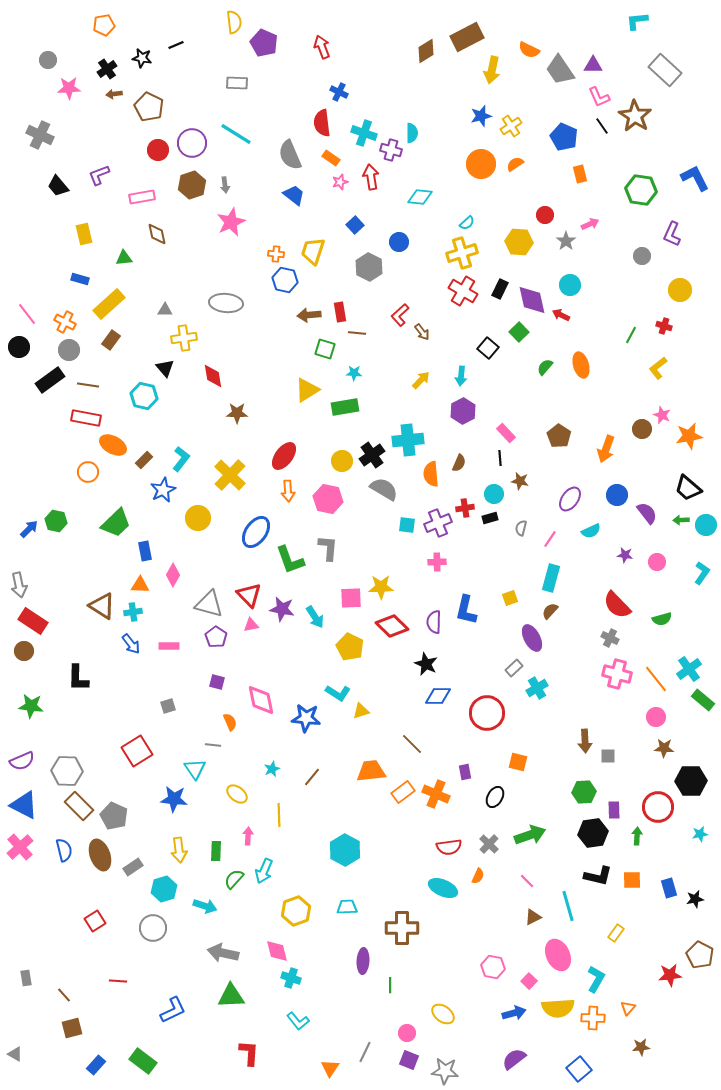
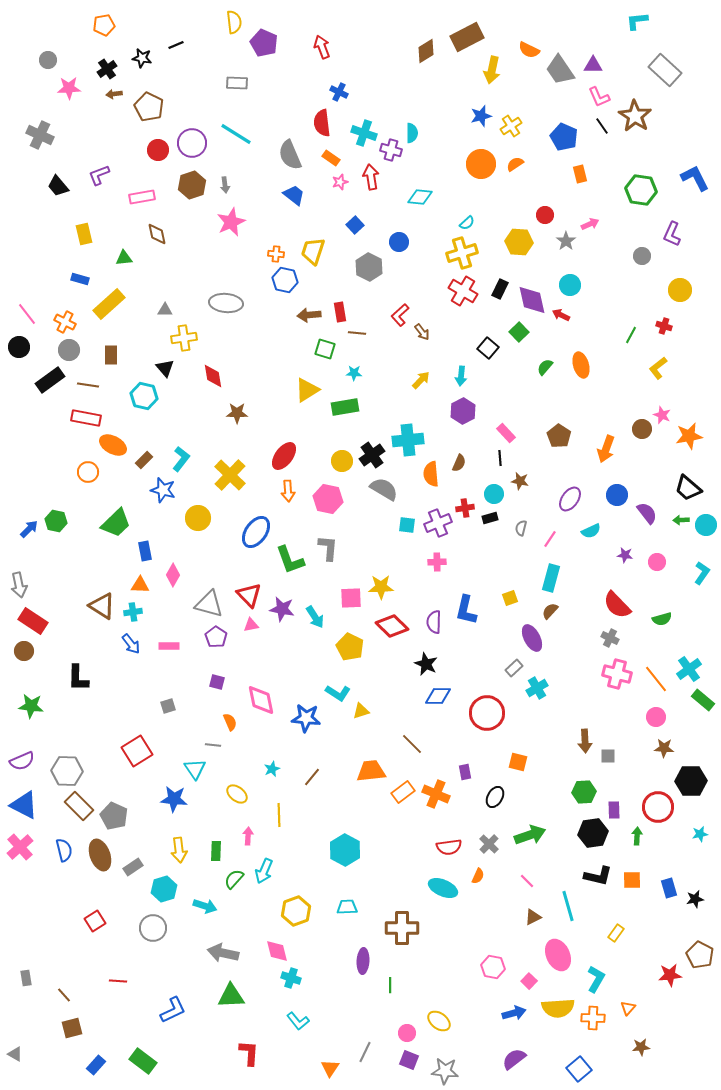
brown rectangle at (111, 340): moved 15 px down; rotated 36 degrees counterclockwise
blue star at (163, 490): rotated 30 degrees counterclockwise
yellow ellipse at (443, 1014): moved 4 px left, 7 px down
